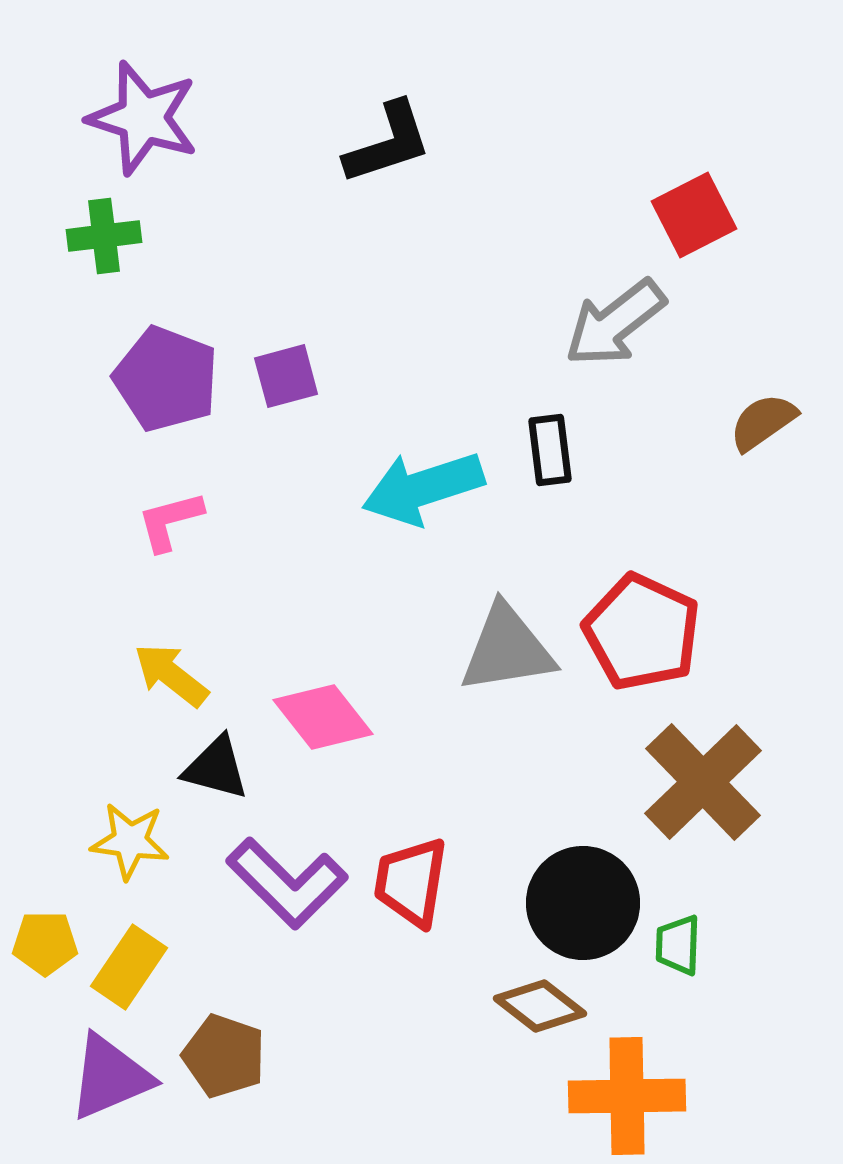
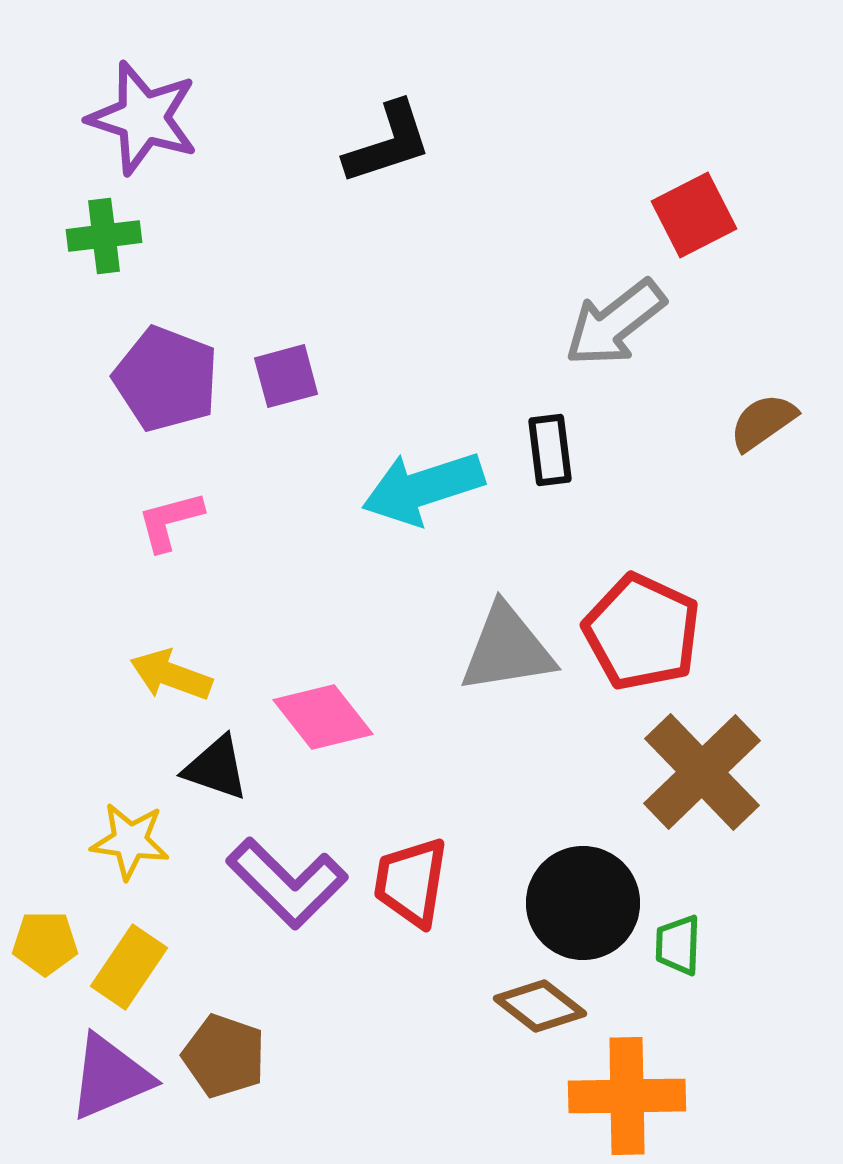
yellow arrow: rotated 18 degrees counterclockwise
black triangle: rotated 4 degrees clockwise
brown cross: moved 1 px left, 10 px up
